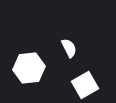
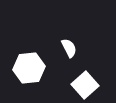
white square: rotated 12 degrees counterclockwise
